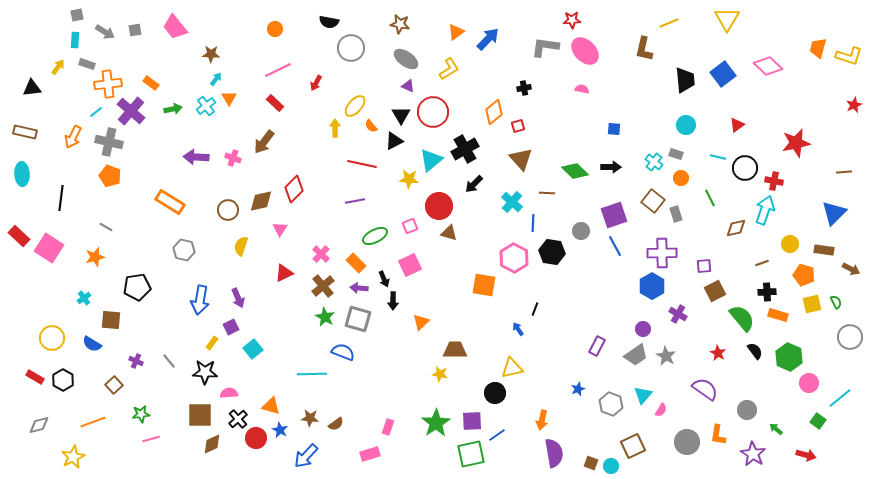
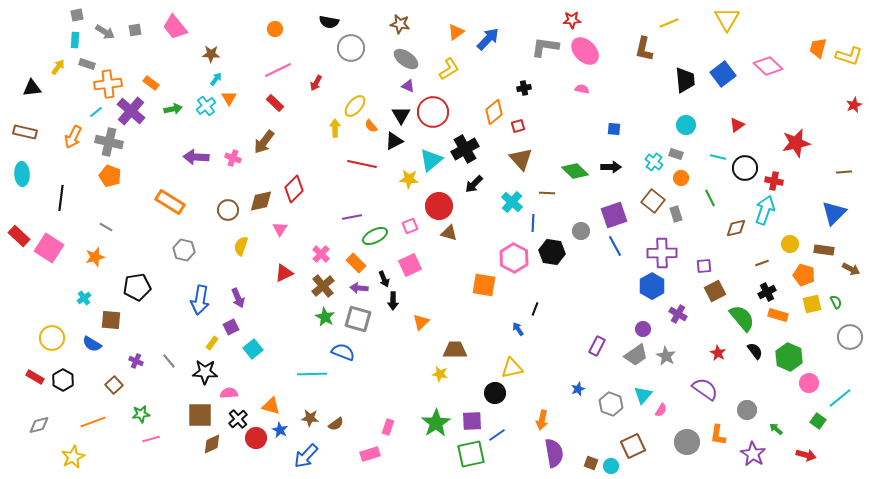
purple line at (355, 201): moved 3 px left, 16 px down
black cross at (767, 292): rotated 24 degrees counterclockwise
